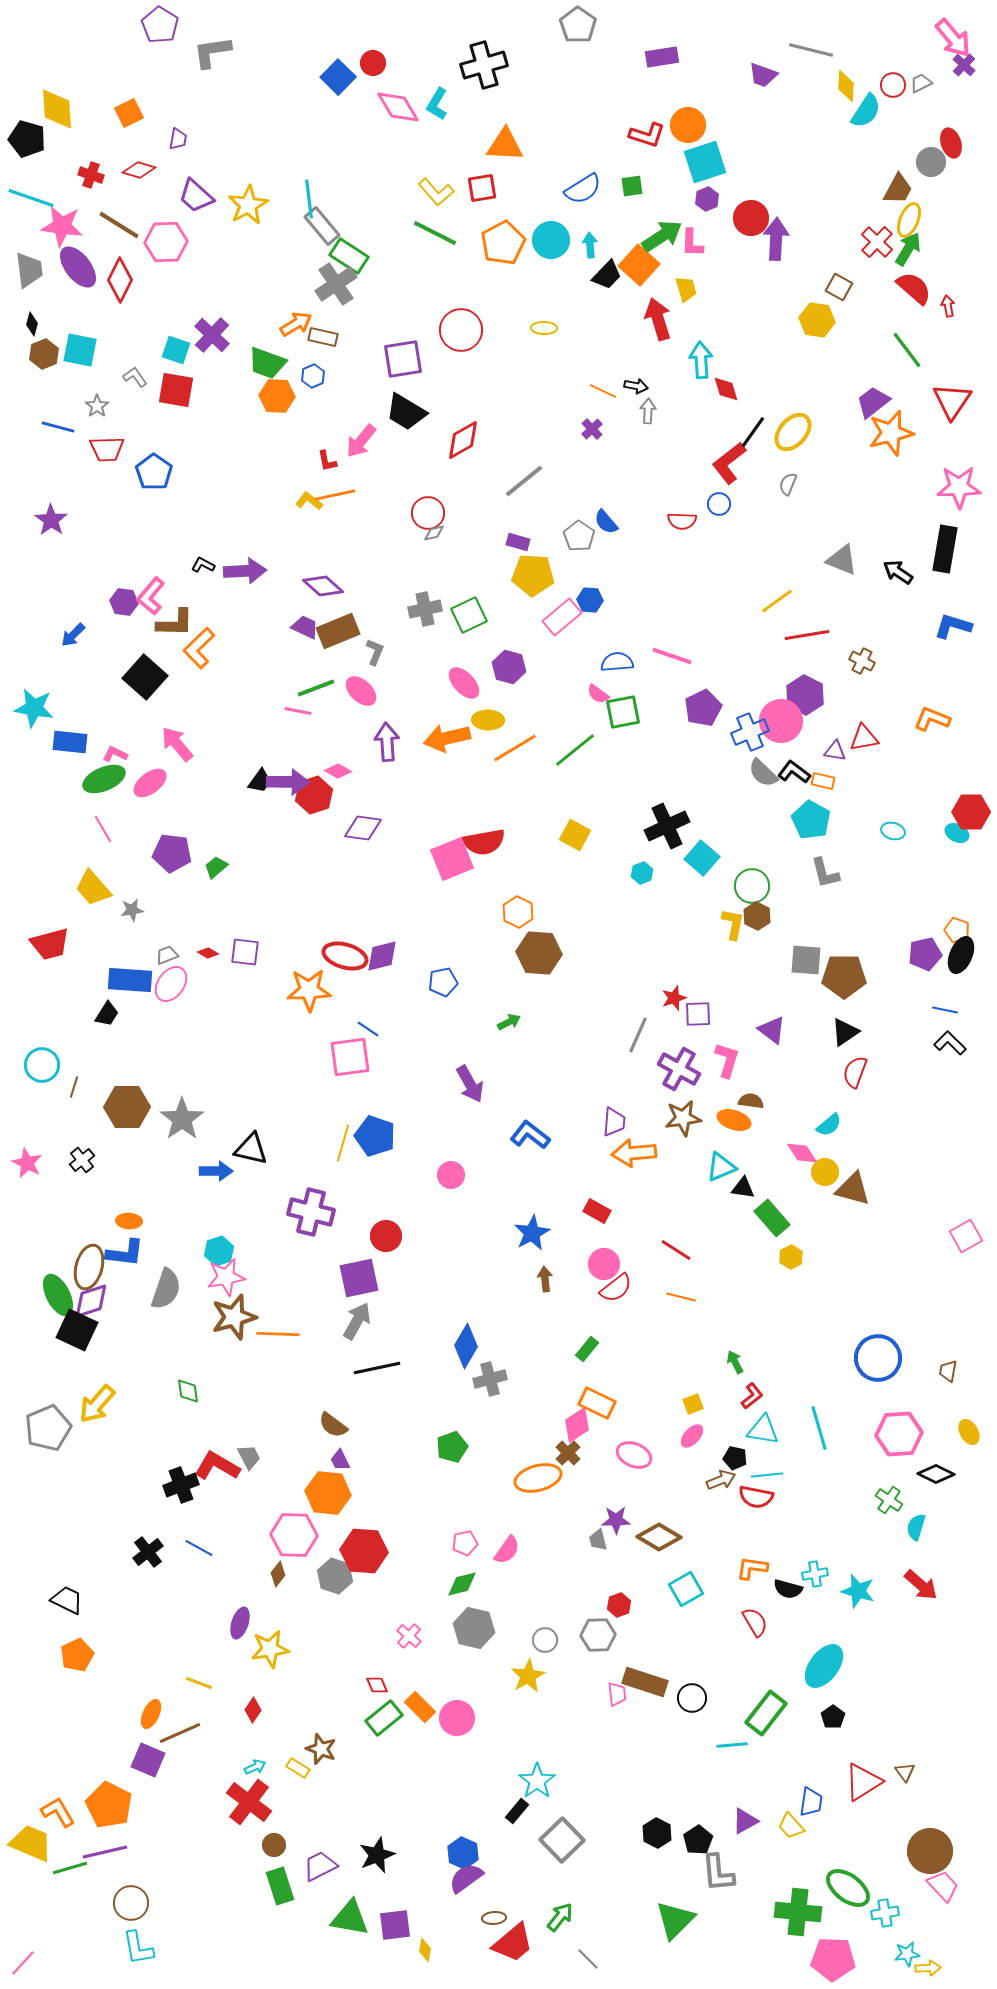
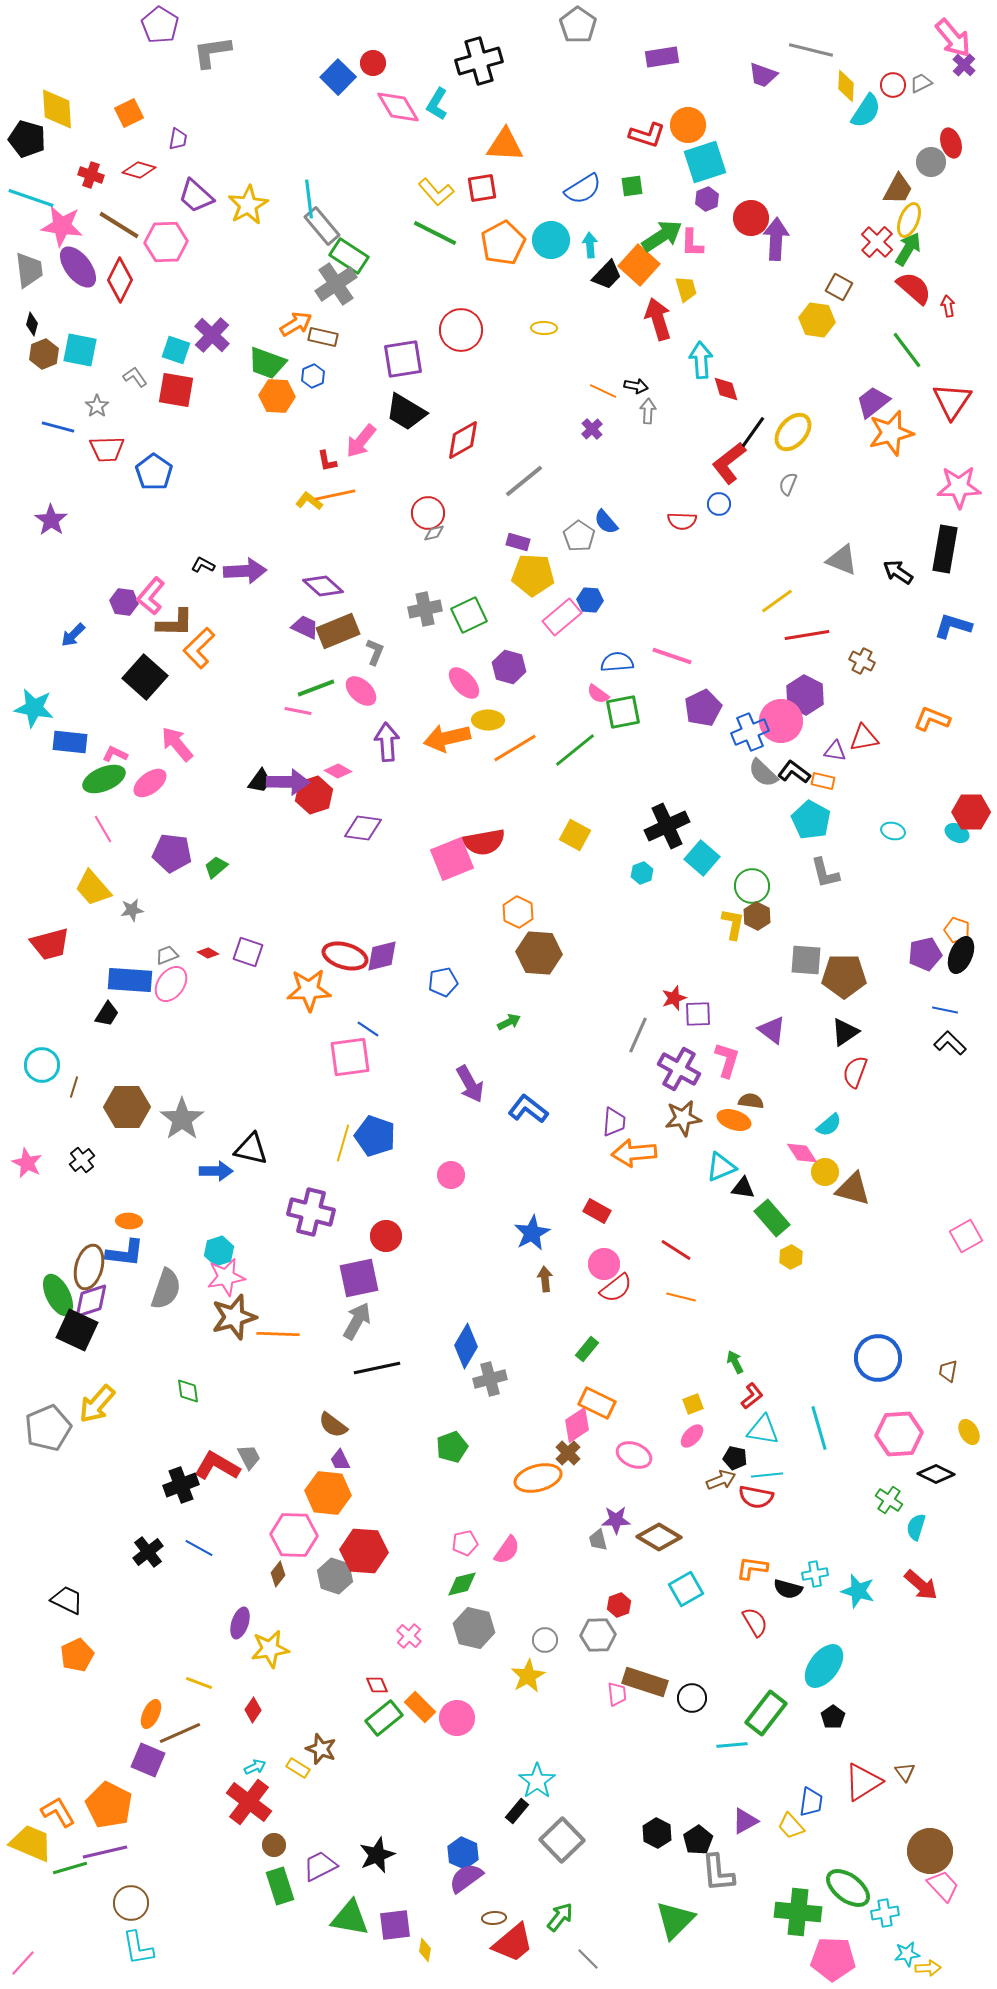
black cross at (484, 65): moved 5 px left, 4 px up
purple square at (245, 952): moved 3 px right; rotated 12 degrees clockwise
blue L-shape at (530, 1135): moved 2 px left, 26 px up
